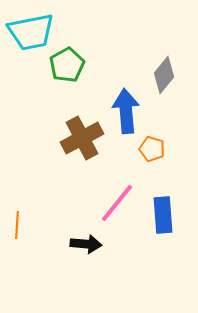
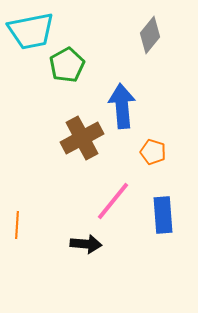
cyan trapezoid: moved 1 px up
gray diamond: moved 14 px left, 40 px up
blue arrow: moved 4 px left, 5 px up
orange pentagon: moved 1 px right, 3 px down
pink line: moved 4 px left, 2 px up
